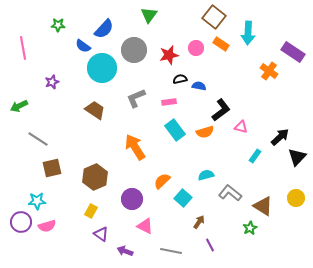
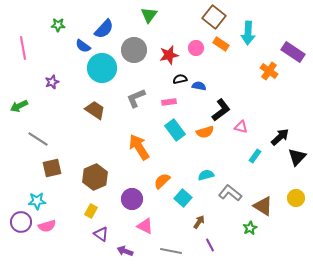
orange arrow at (135, 147): moved 4 px right
